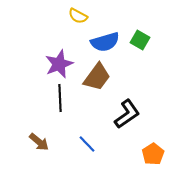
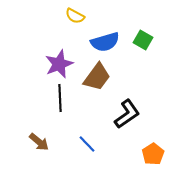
yellow semicircle: moved 3 px left
green square: moved 3 px right
